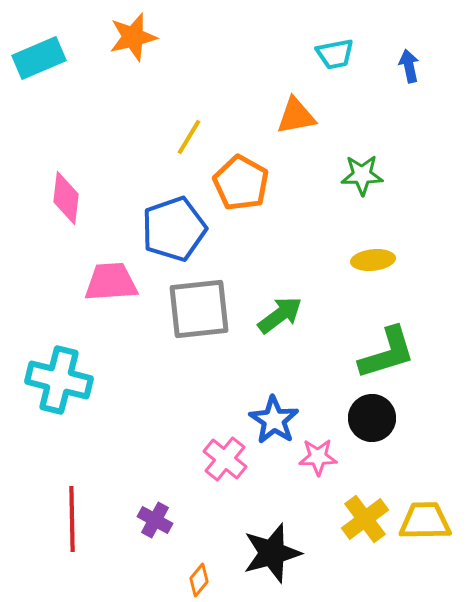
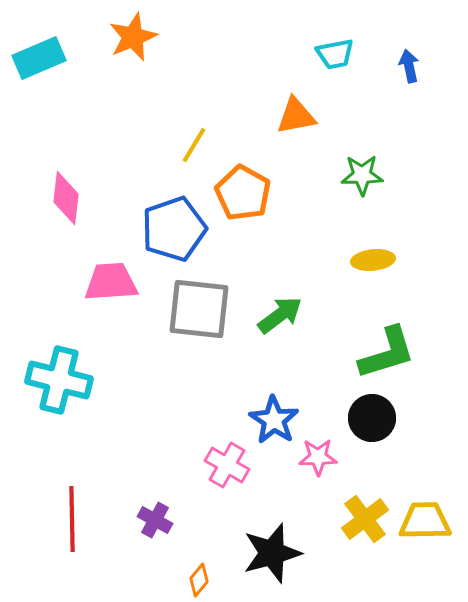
orange star: rotated 9 degrees counterclockwise
yellow line: moved 5 px right, 8 px down
orange pentagon: moved 2 px right, 10 px down
gray square: rotated 12 degrees clockwise
pink cross: moved 2 px right, 6 px down; rotated 9 degrees counterclockwise
